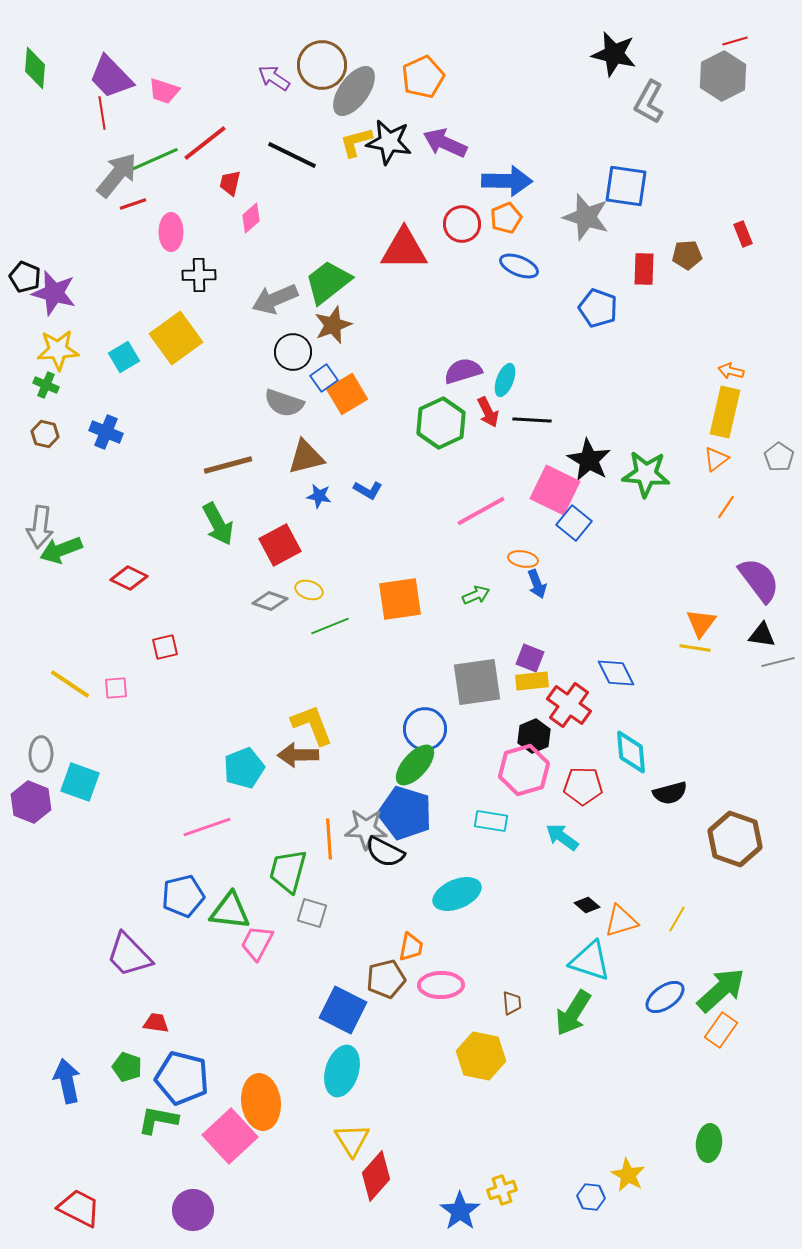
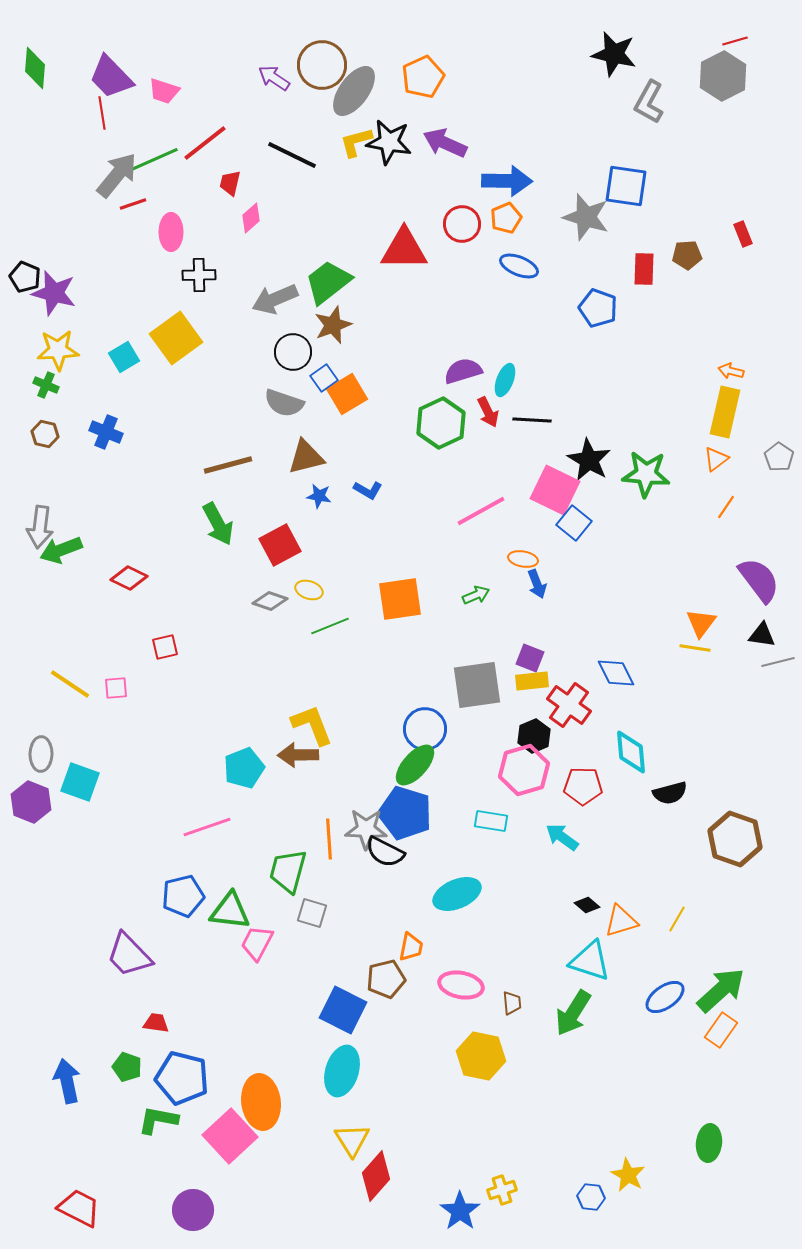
gray square at (477, 682): moved 3 px down
pink ellipse at (441, 985): moved 20 px right; rotated 12 degrees clockwise
